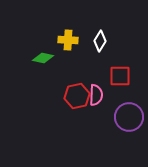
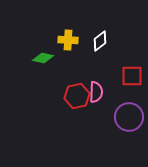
white diamond: rotated 20 degrees clockwise
red square: moved 12 px right
pink semicircle: moved 3 px up
